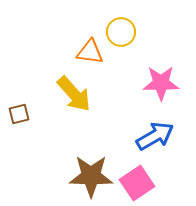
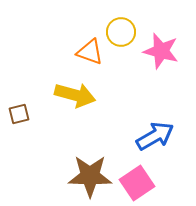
orange triangle: rotated 12 degrees clockwise
pink star: moved 32 px up; rotated 15 degrees clockwise
yellow arrow: moved 1 px right, 1 px down; rotated 33 degrees counterclockwise
brown star: moved 1 px left
